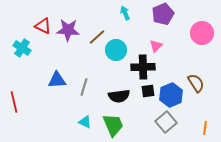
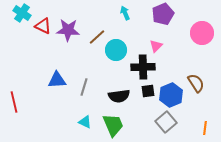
cyan cross: moved 35 px up
